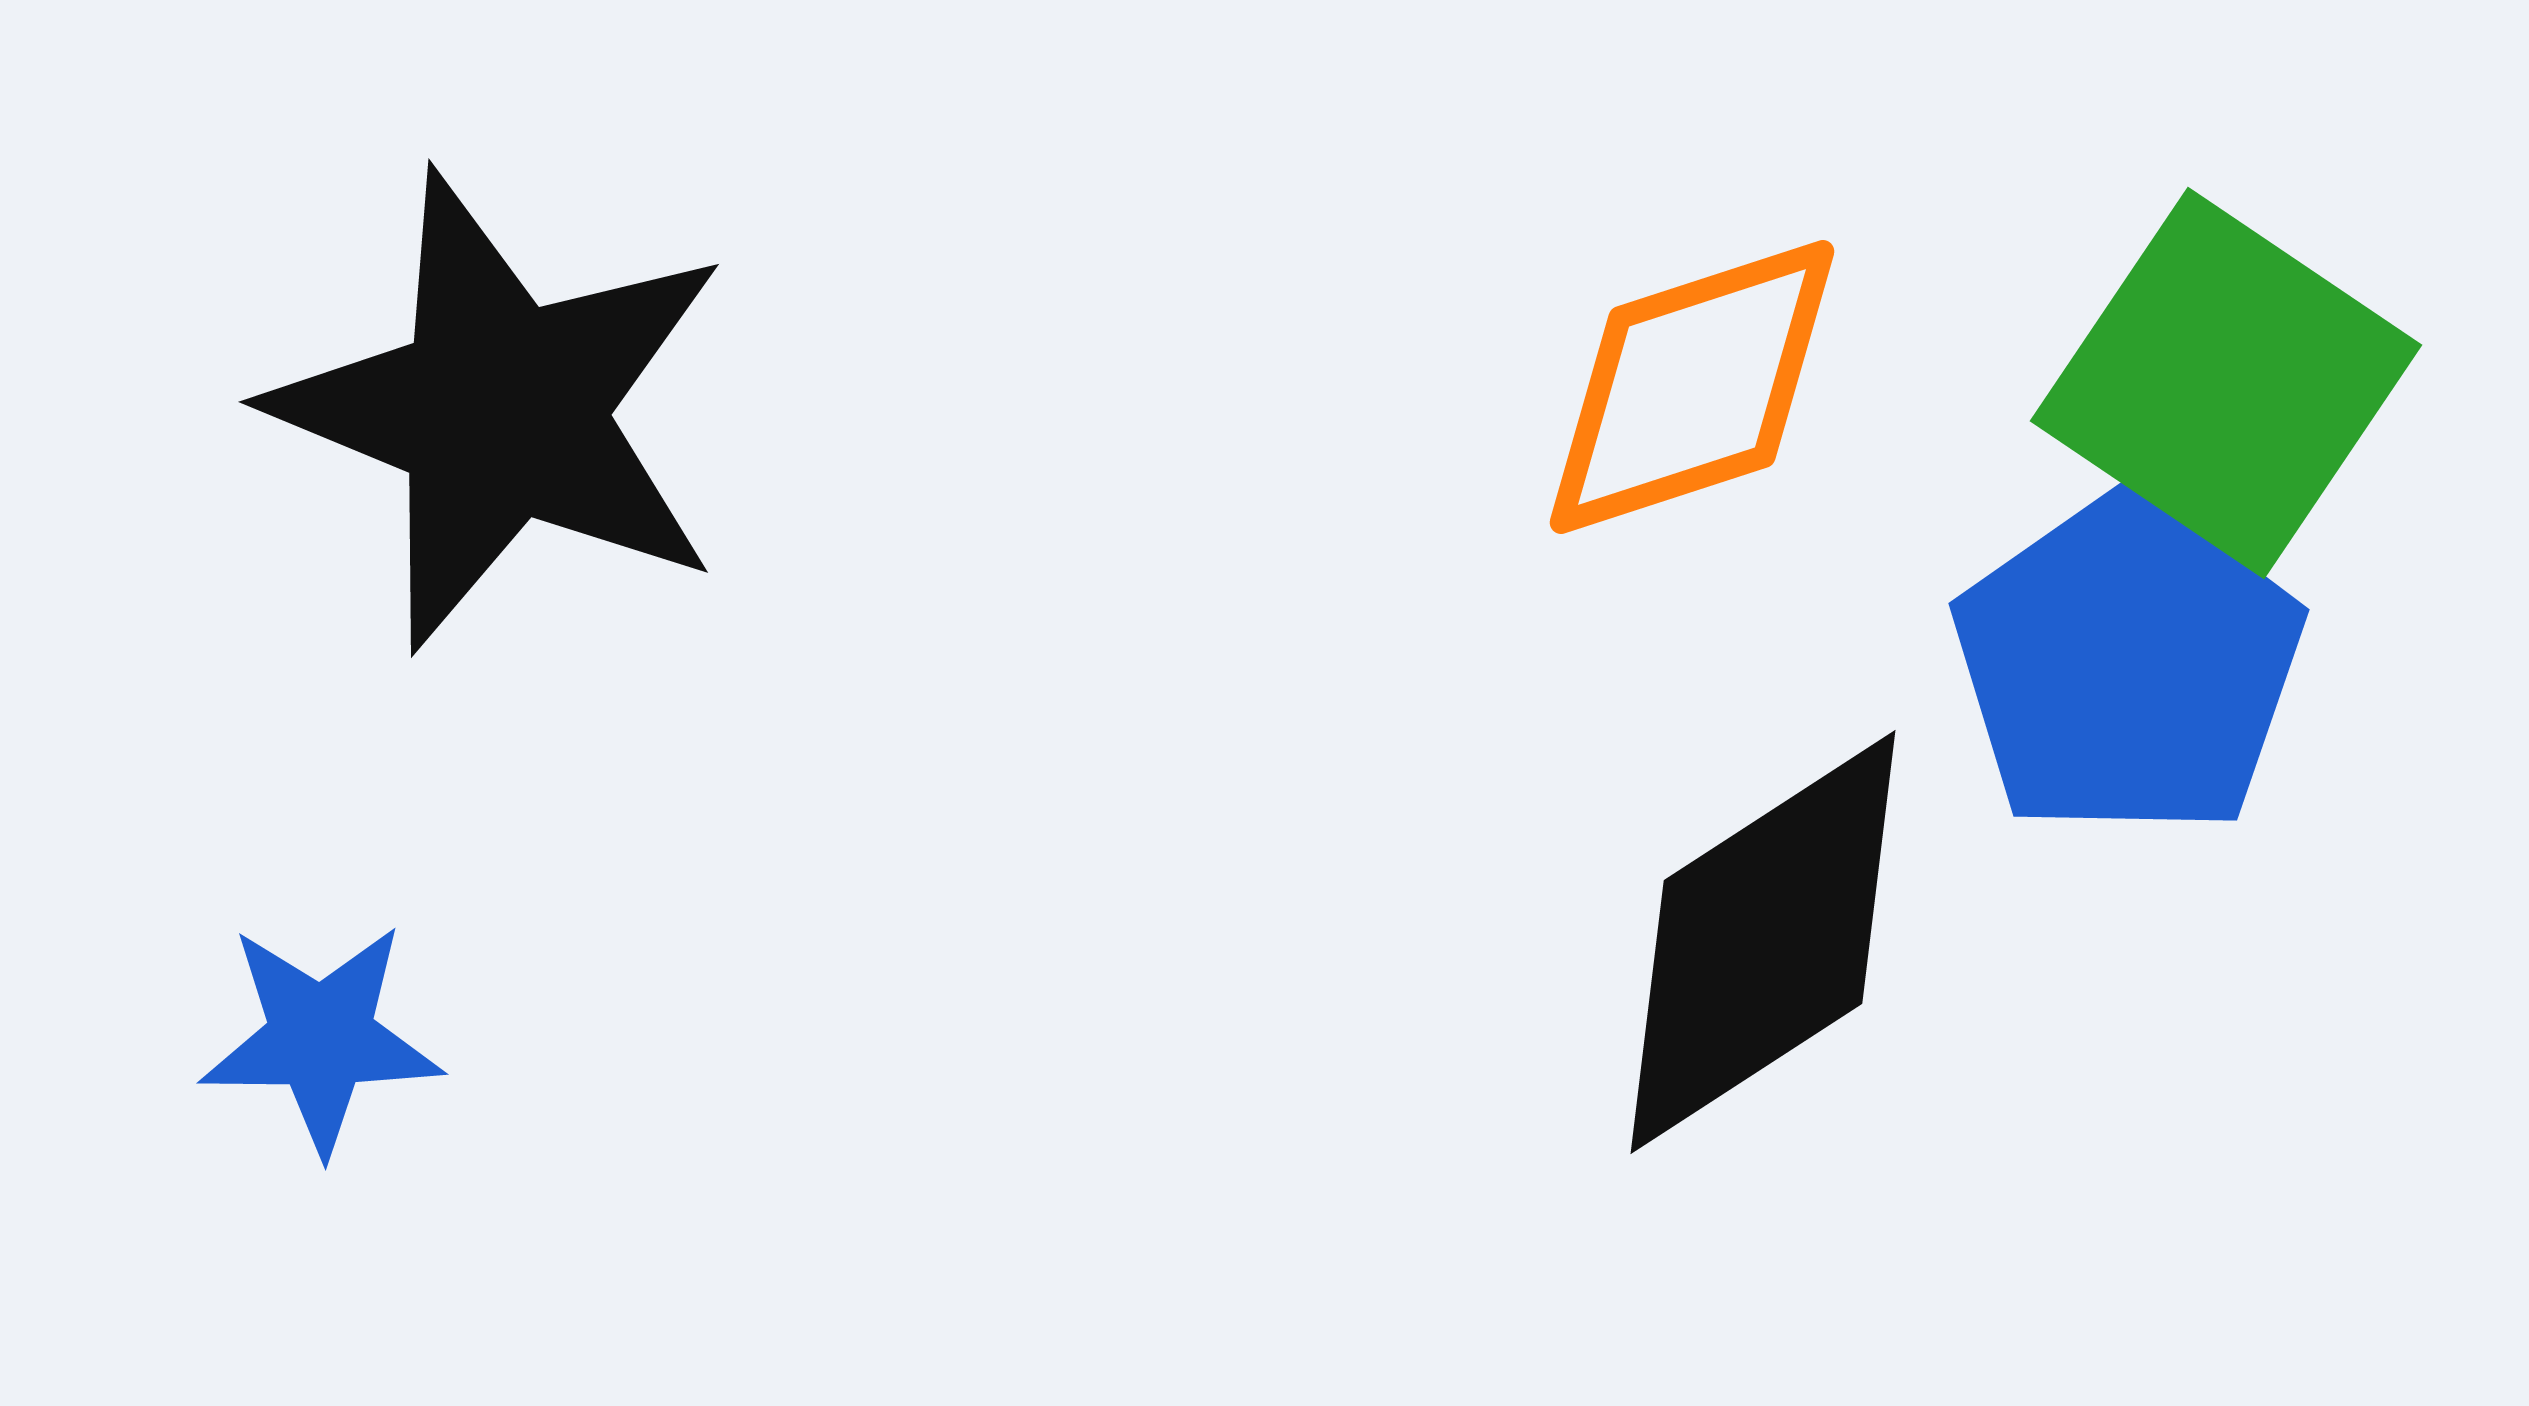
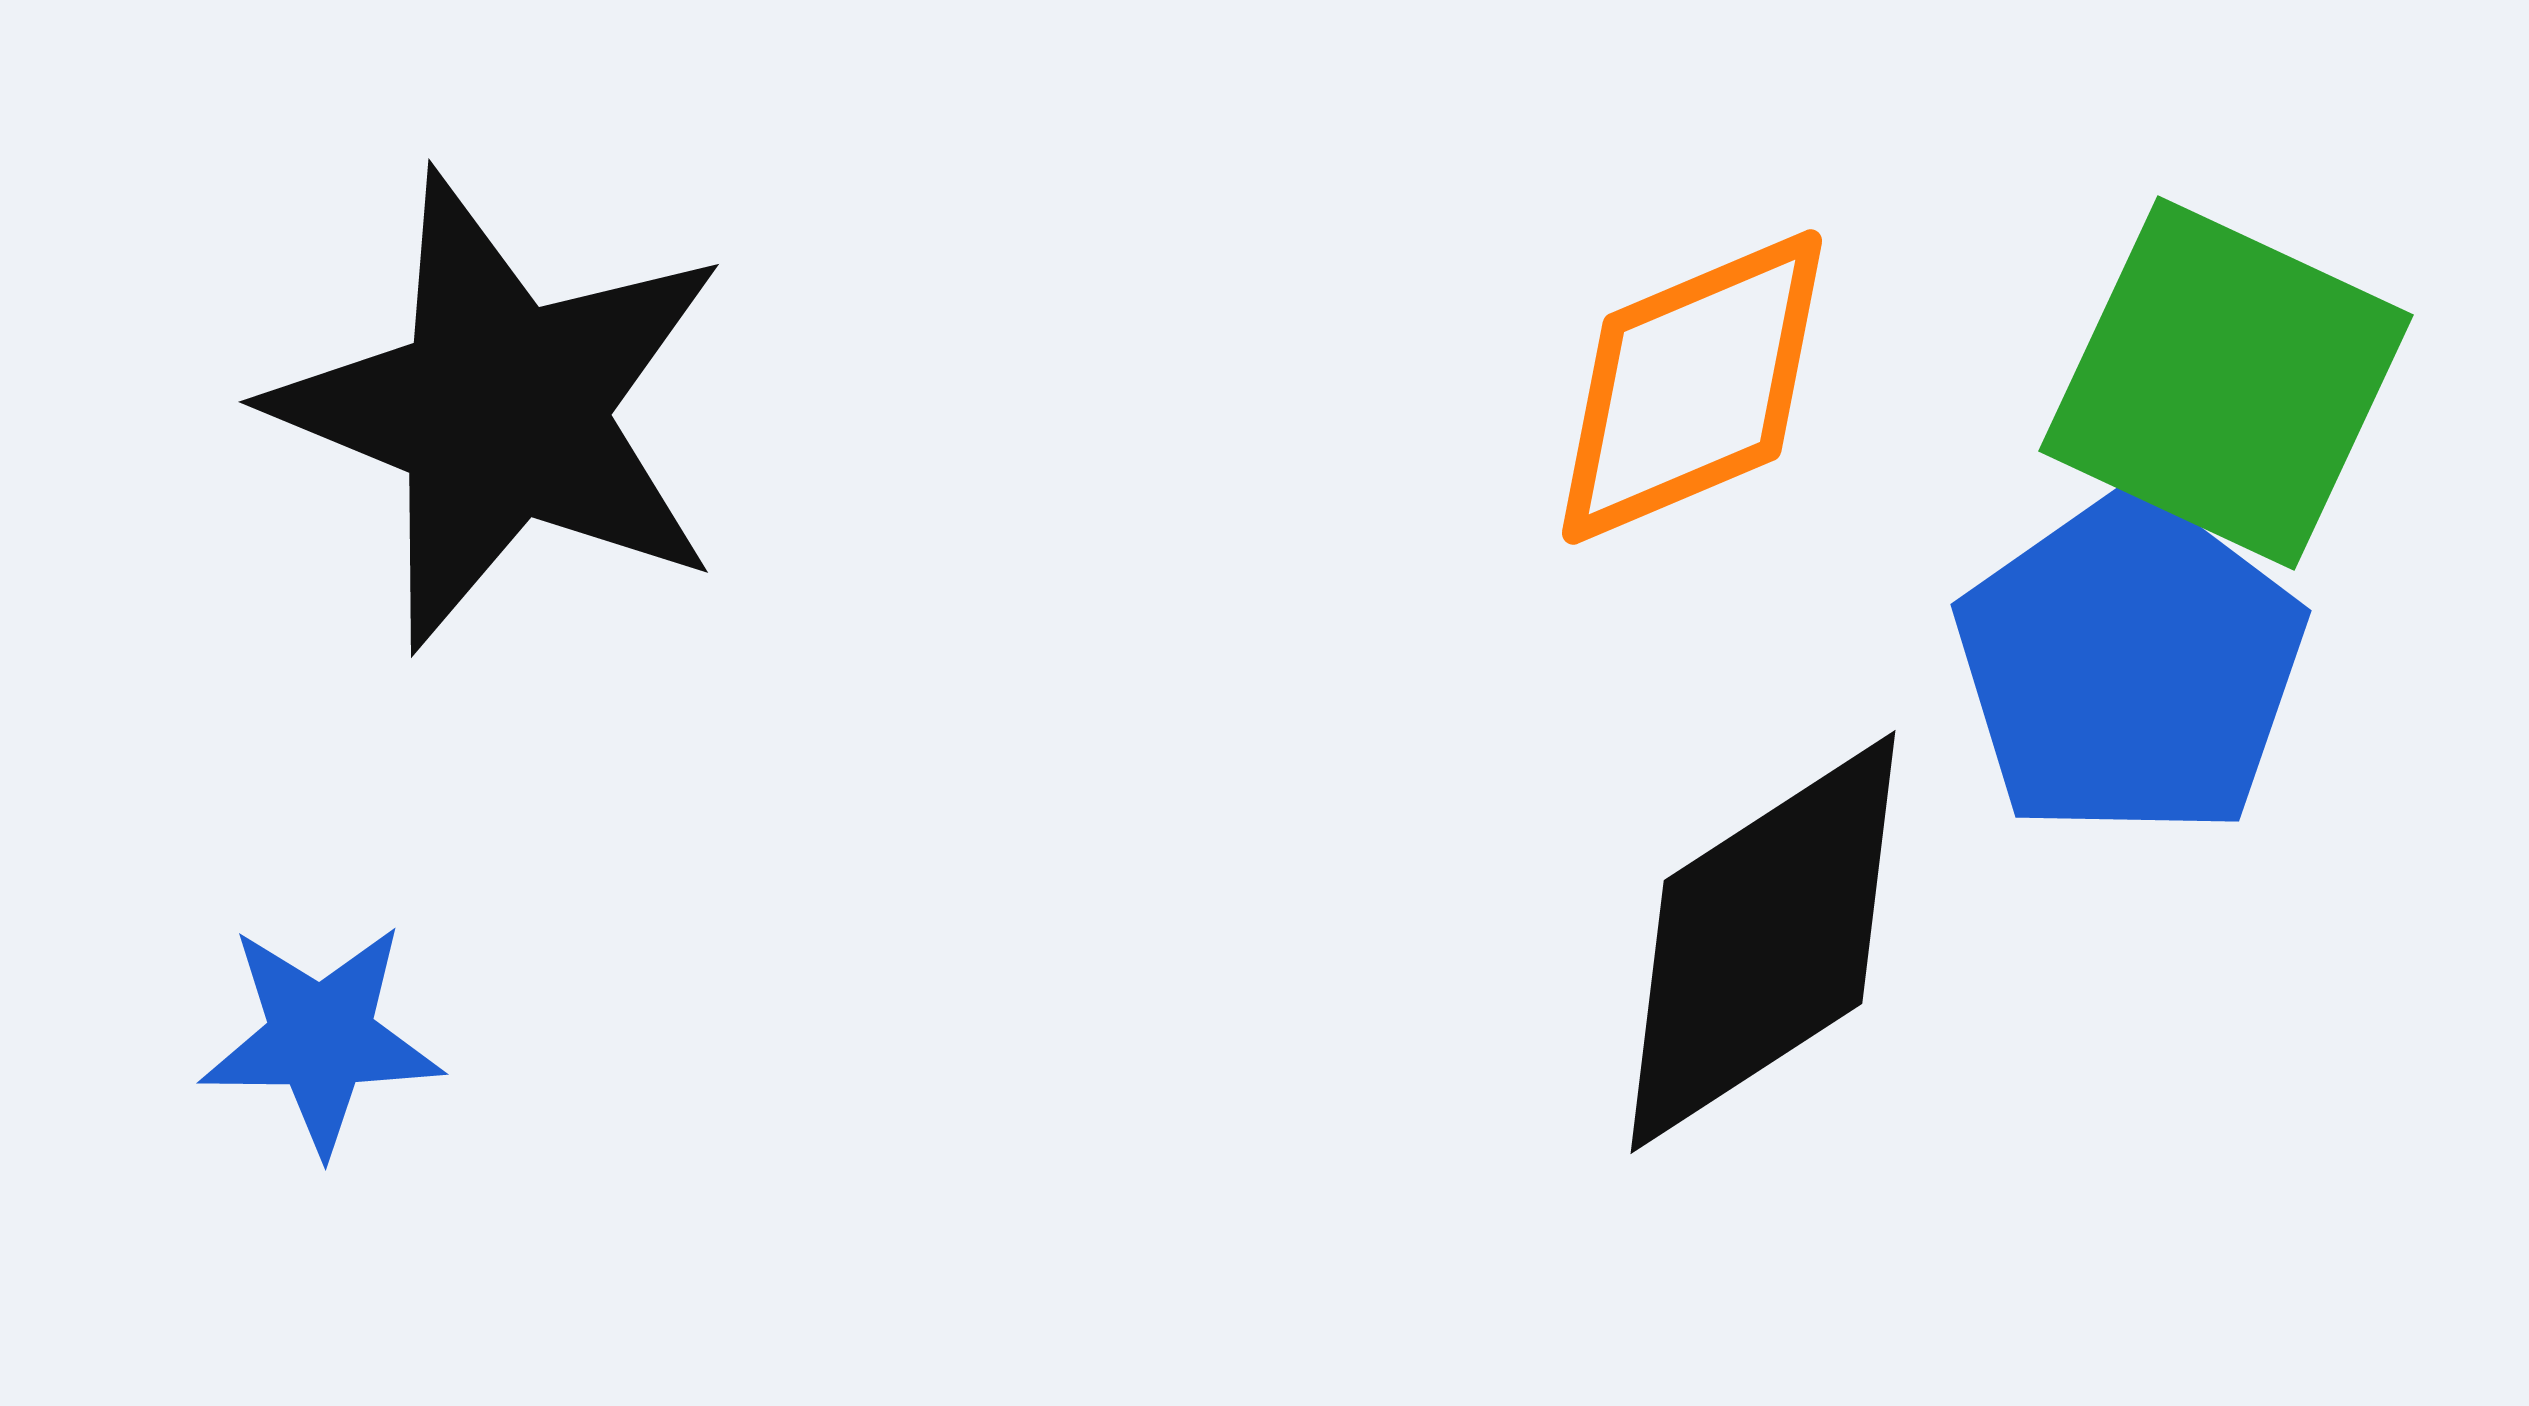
green square: rotated 9 degrees counterclockwise
orange diamond: rotated 5 degrees counterclockwise
blue pentagon: moved 2 px right, 1 px down
